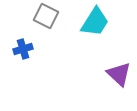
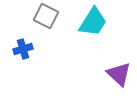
cyan trapezoid: moved 2 px left
